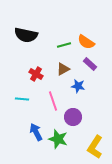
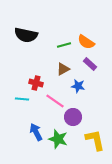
red cross: moved 9 px down; rotated 16 degrees counterclockwise
pink line: moved 2 px right; rotated 36 degrees counterclockwise
yellow L-shape: moved 7 px up; rotated 135 degrees clockwise
